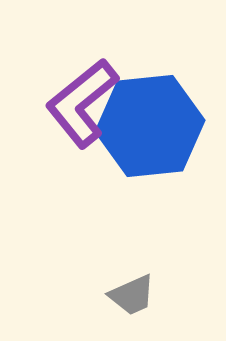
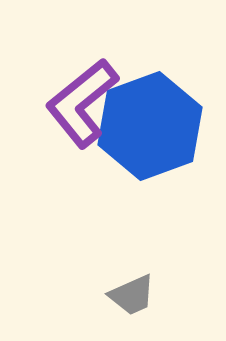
blue hexagon: rotated 14 degrees counterclockwise
